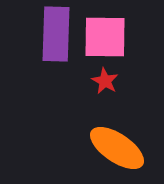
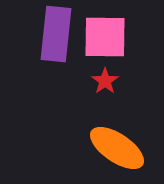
purple rectangle: rotated 4 degrees clockwise
red star: rotated 8 degrees clockwise
